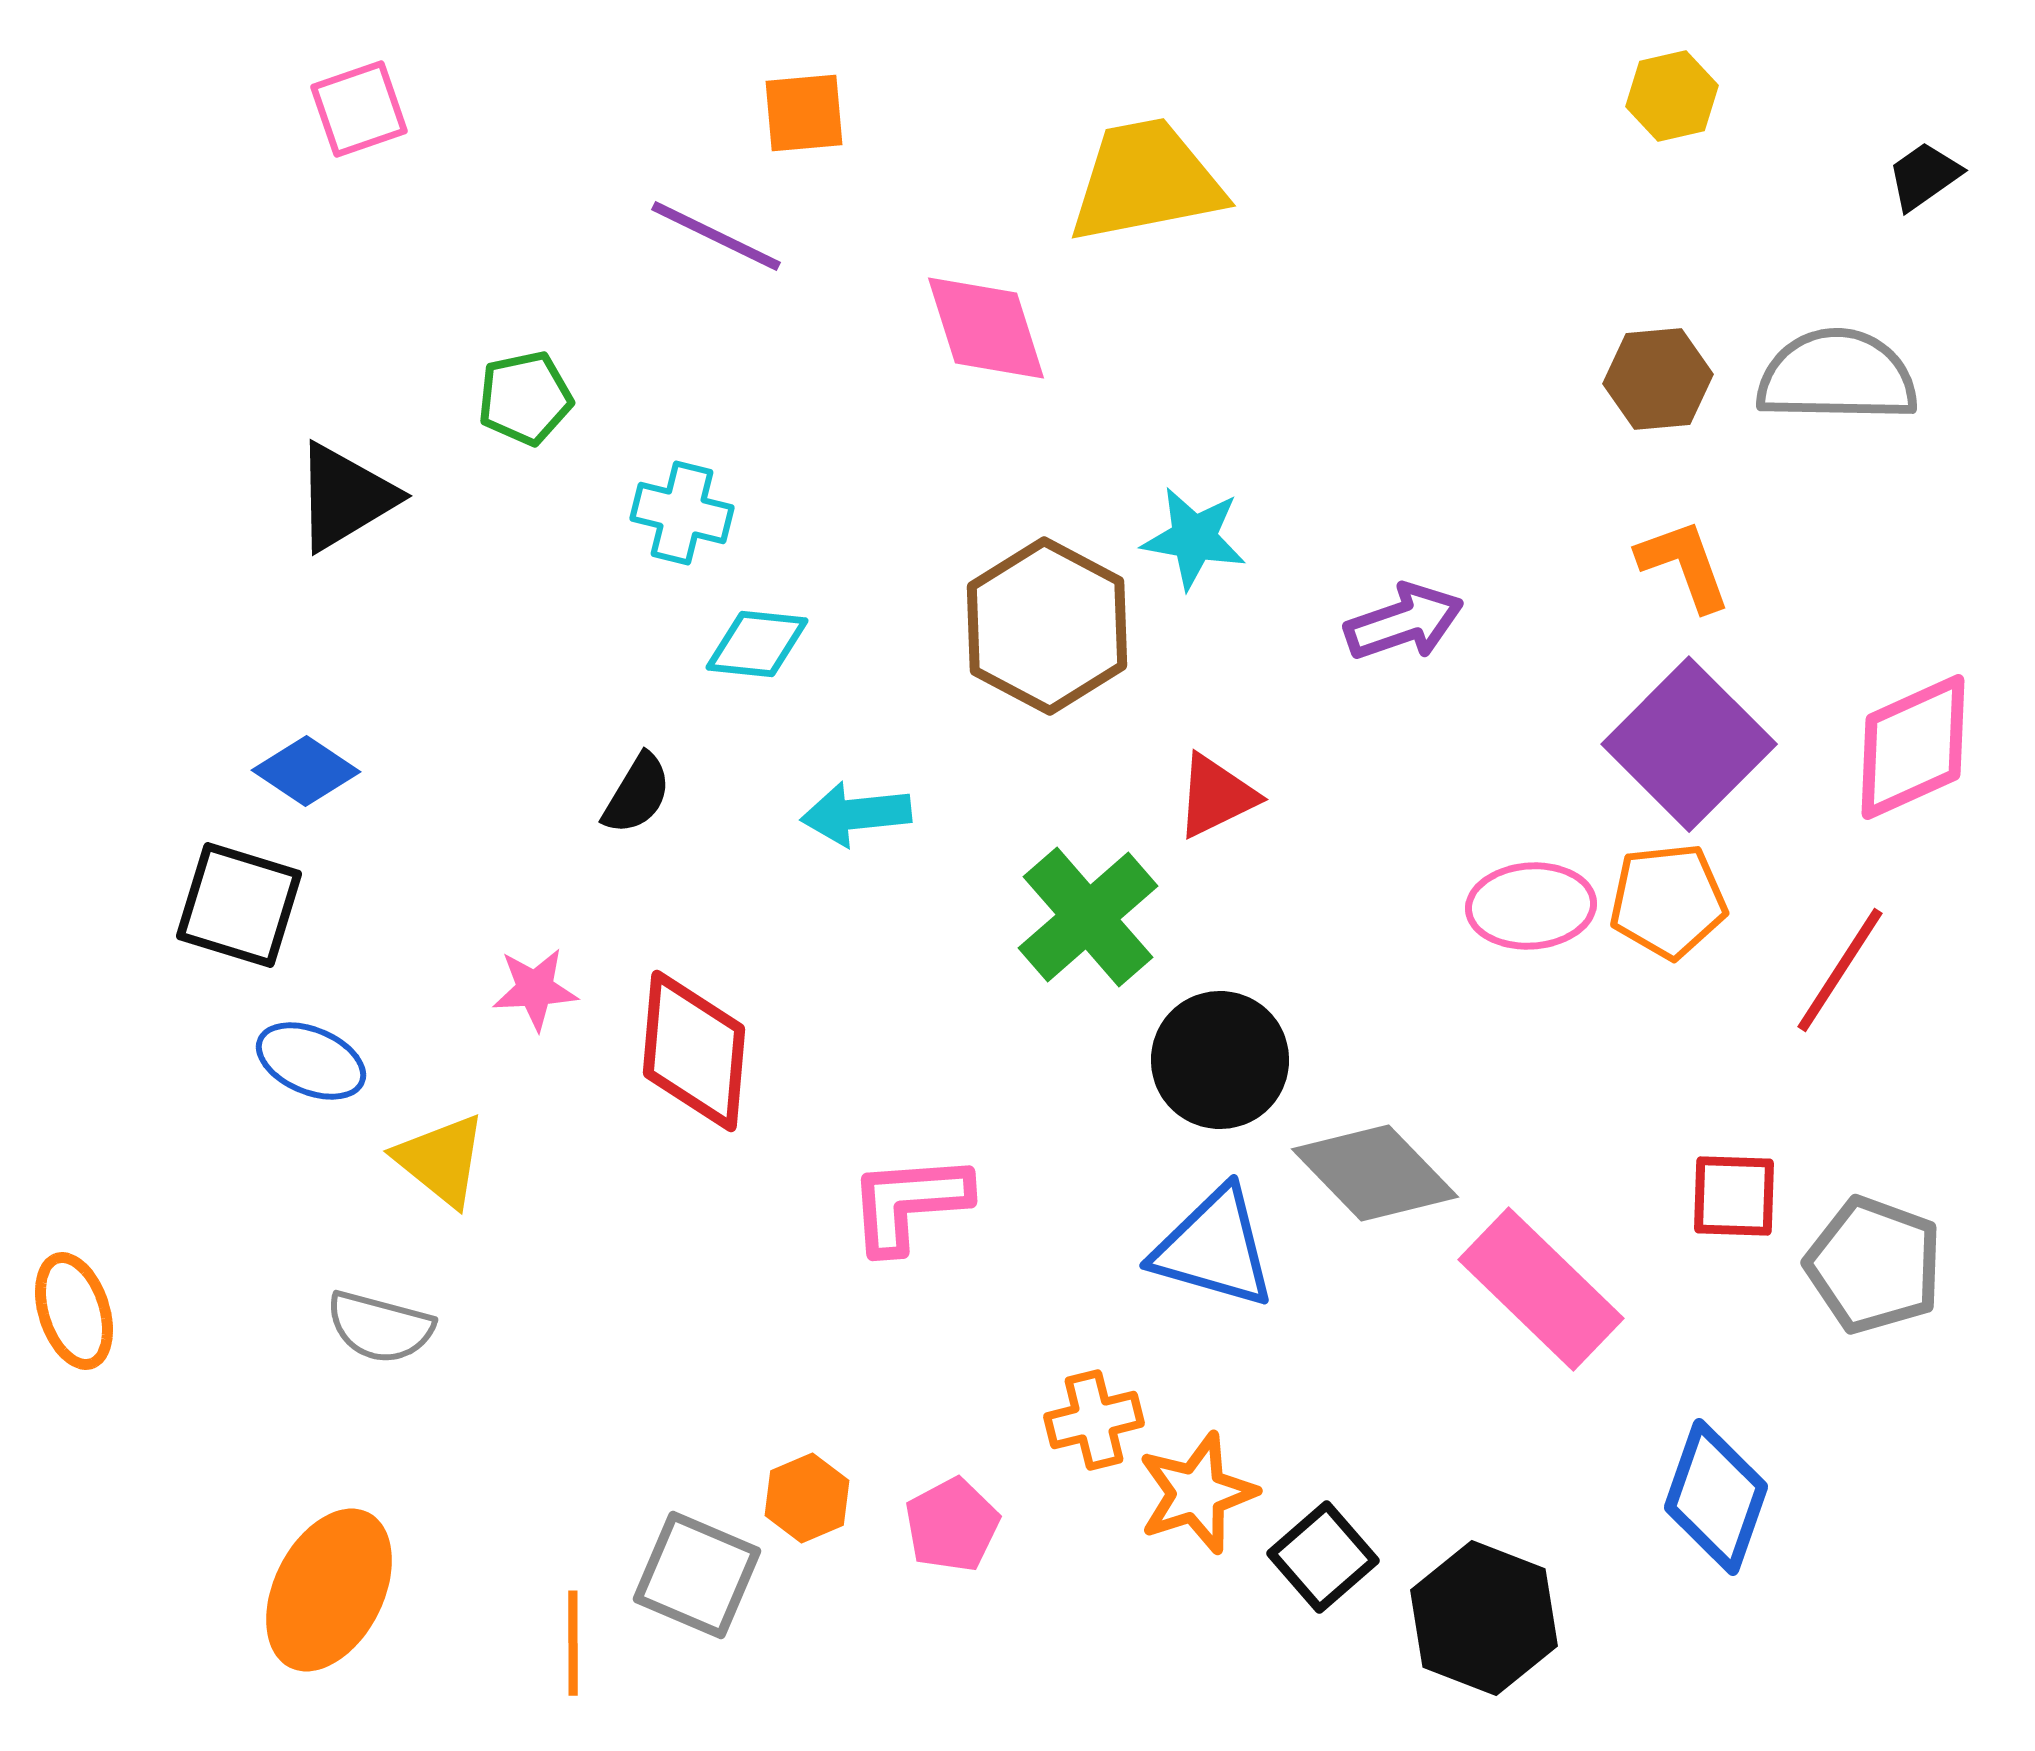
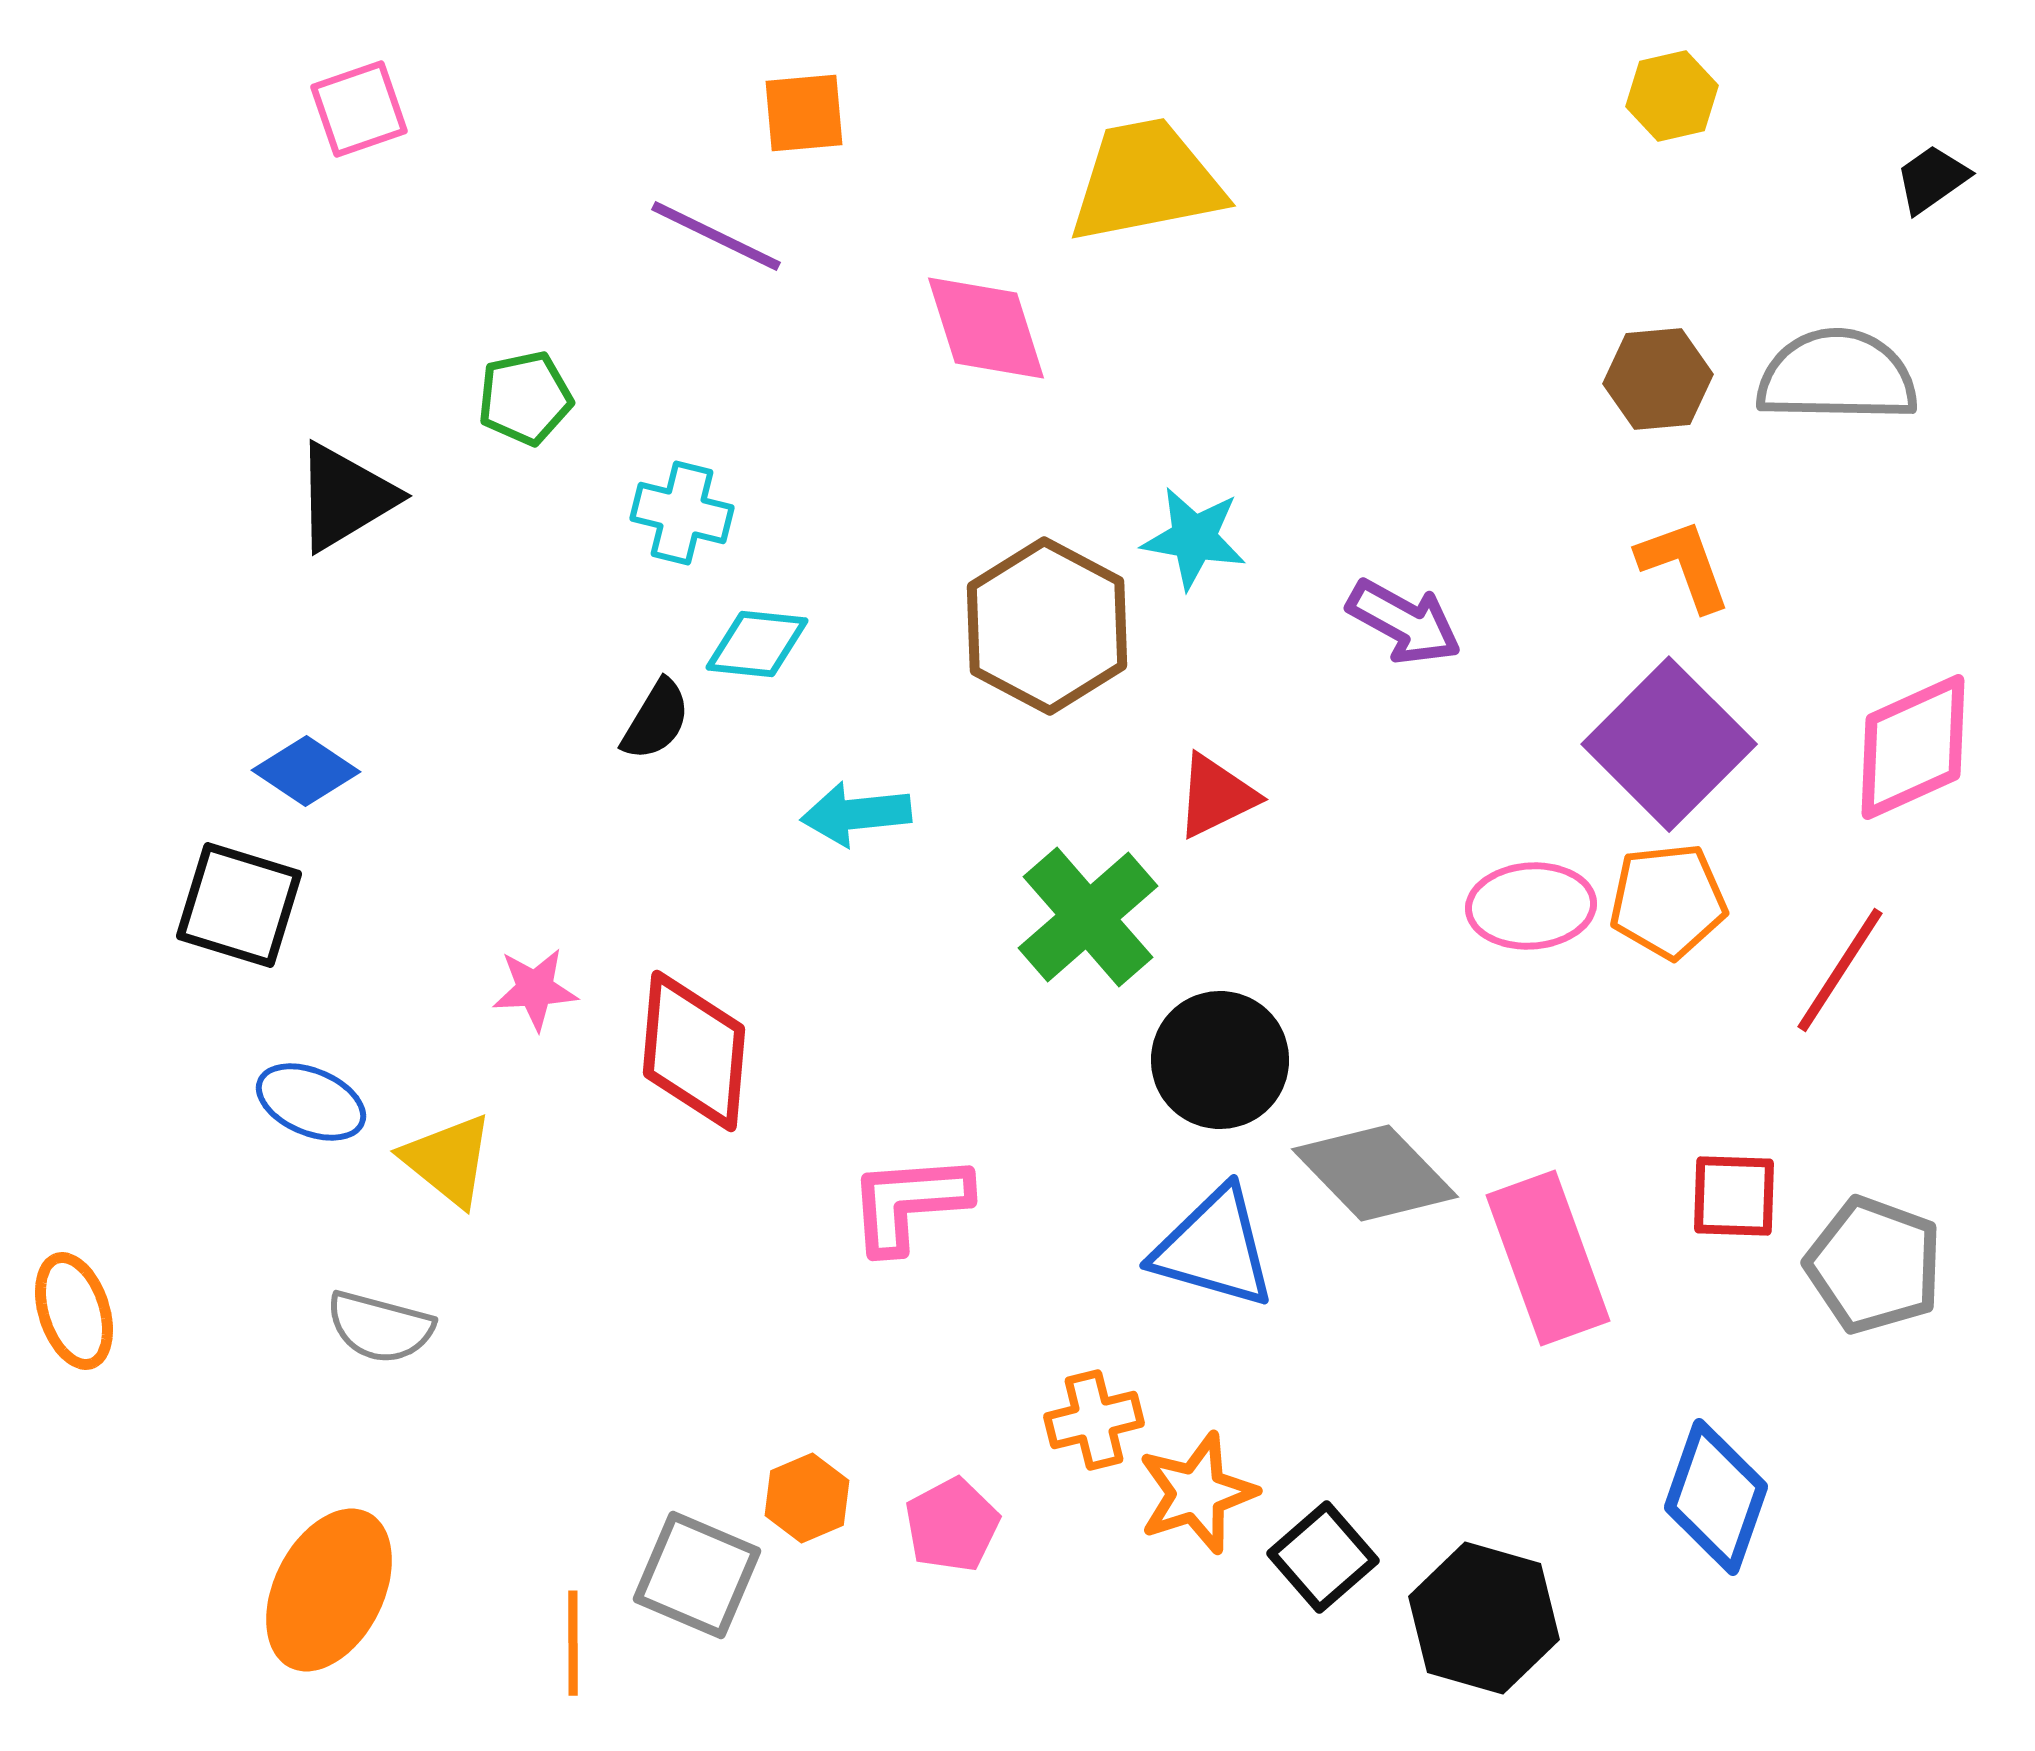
black trapezoid at (1924, 176): moved 8 px right, 3 px down
purple arrow at (1404, 622): rotated 48 degrees clockwise
purple square at (1689, 744): moved 20 px left
black semicircle at (637, 794): moved 19 px right, 74 px up
blue ellipse at (311, 1061): moved 41 px down
yellow triangle at (441, 1160): moved 7 px right
pink rectangle at (1541, 1289): moved 7 px right, 31 px up; rotated 26 degrees clockwise
black hexagon at (1484, 1618): rotated 5 degrees counterclockwise
